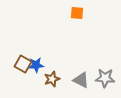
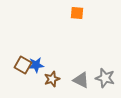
brown square: moved 1 px down
gray star: rotated 12 degrees clockwise
